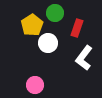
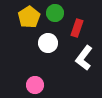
yellow pentagon: moved 3 px left, 8 px up
